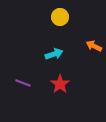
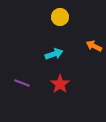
purple line: moved 1 px left
